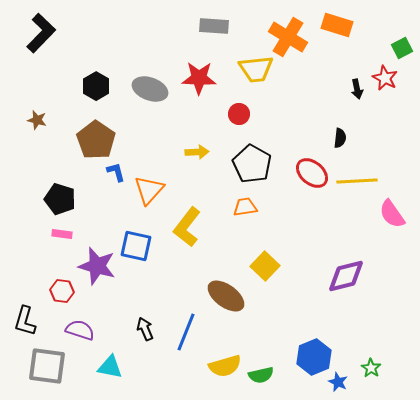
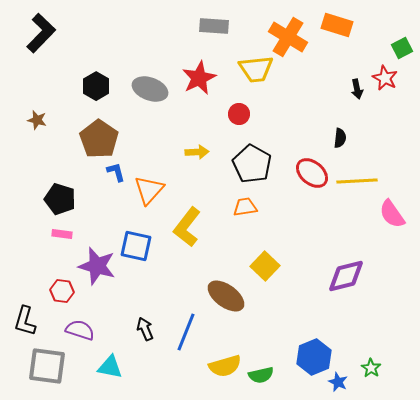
red star at (199, 78): rotated 28 degrees counterclockwise
brown pentagon at (96, 140): moved 3 px right, 1 px up
